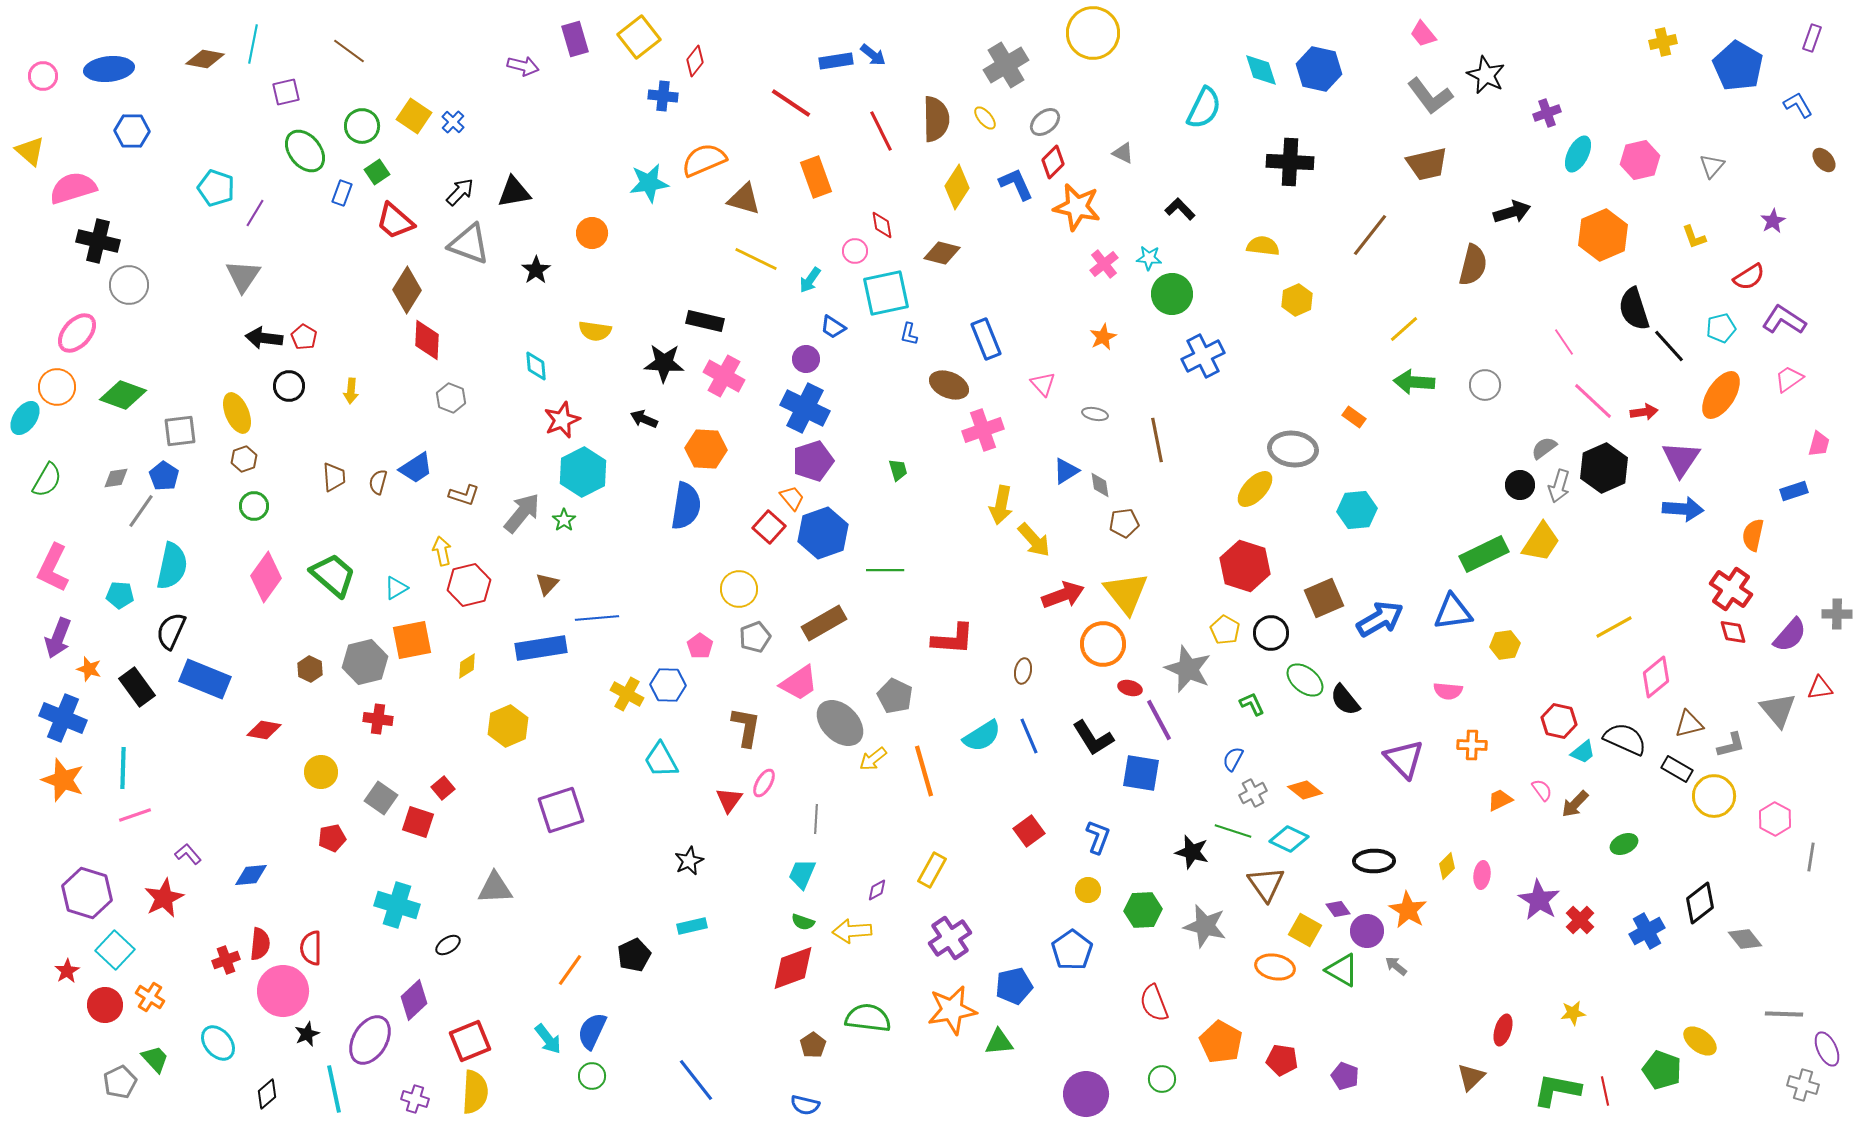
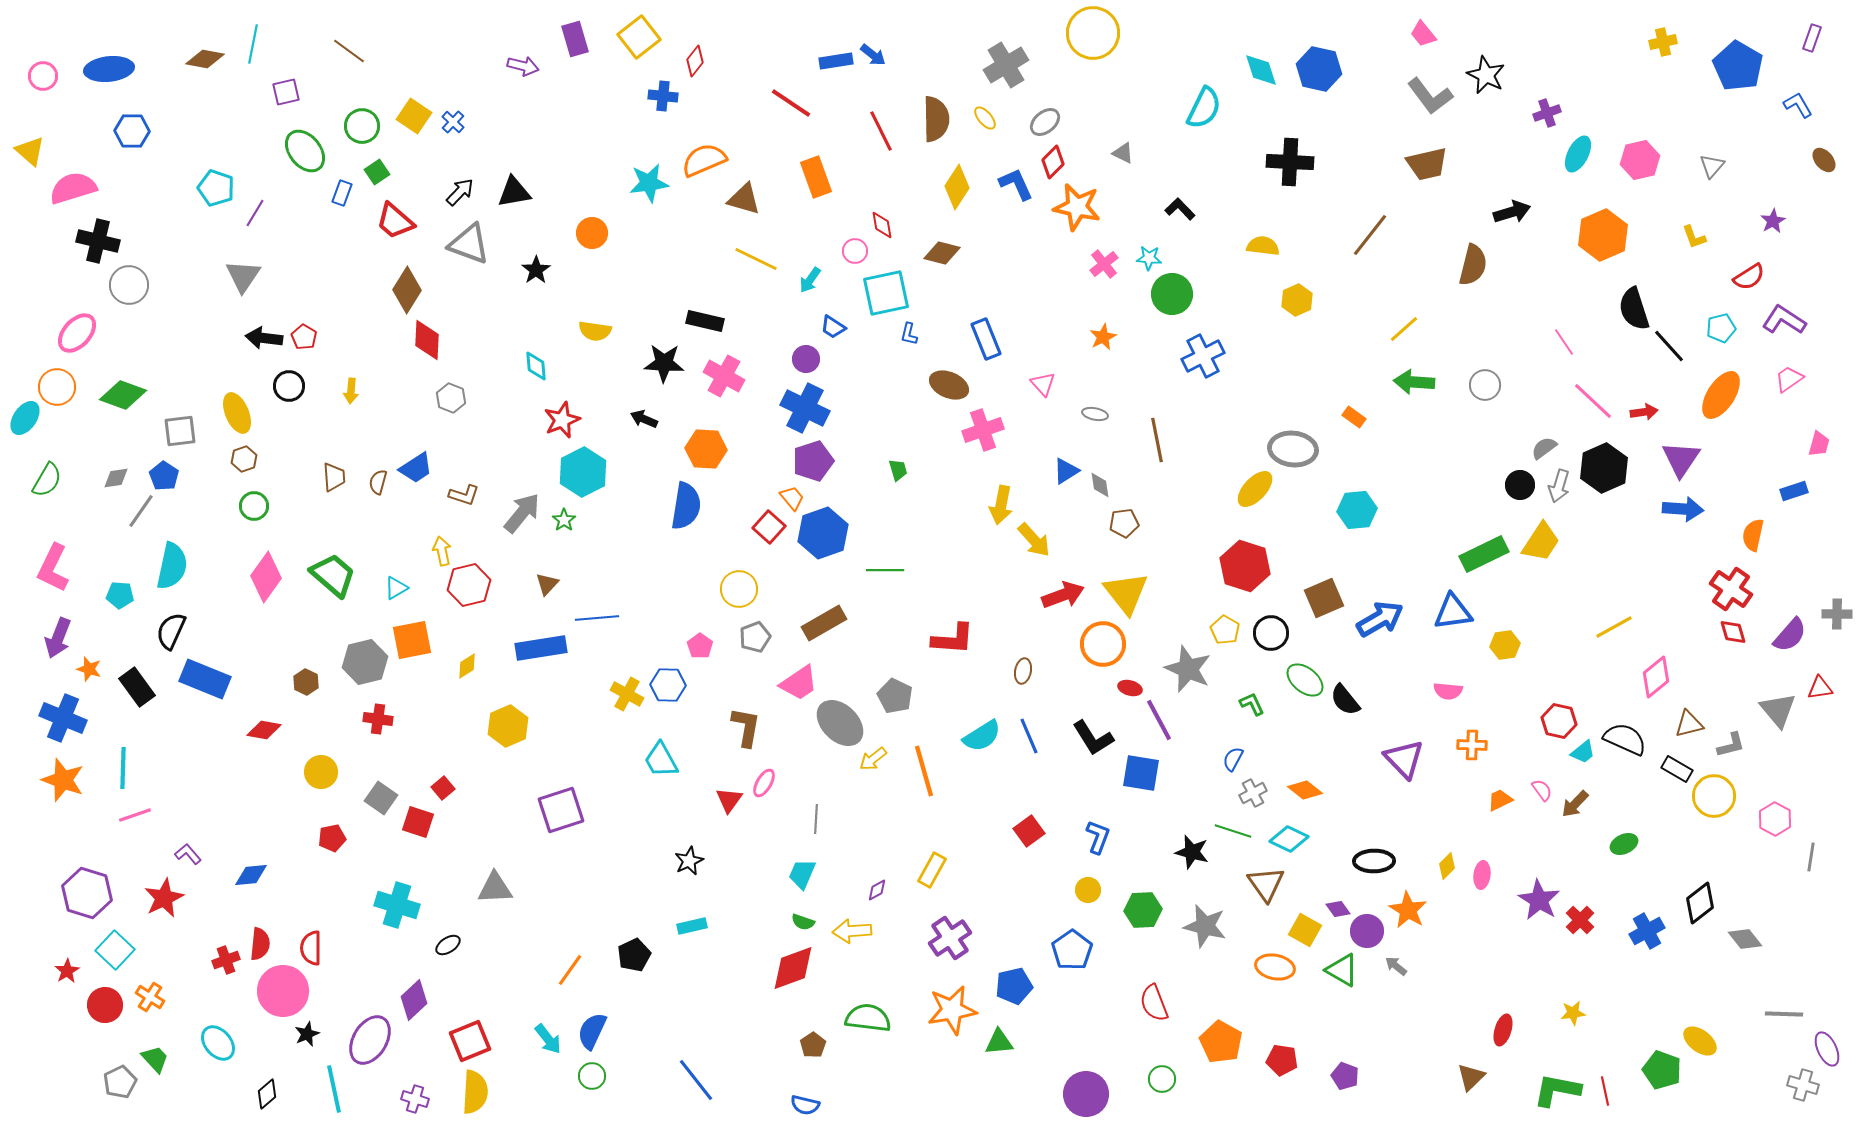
brown hexagon at (310, 669): moved 4 px left, 13 px down
